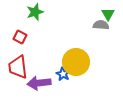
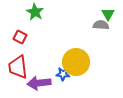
green star: rotated 24 degrees counterclockwise
blue star: rotated 24 degrees counterclockwise
